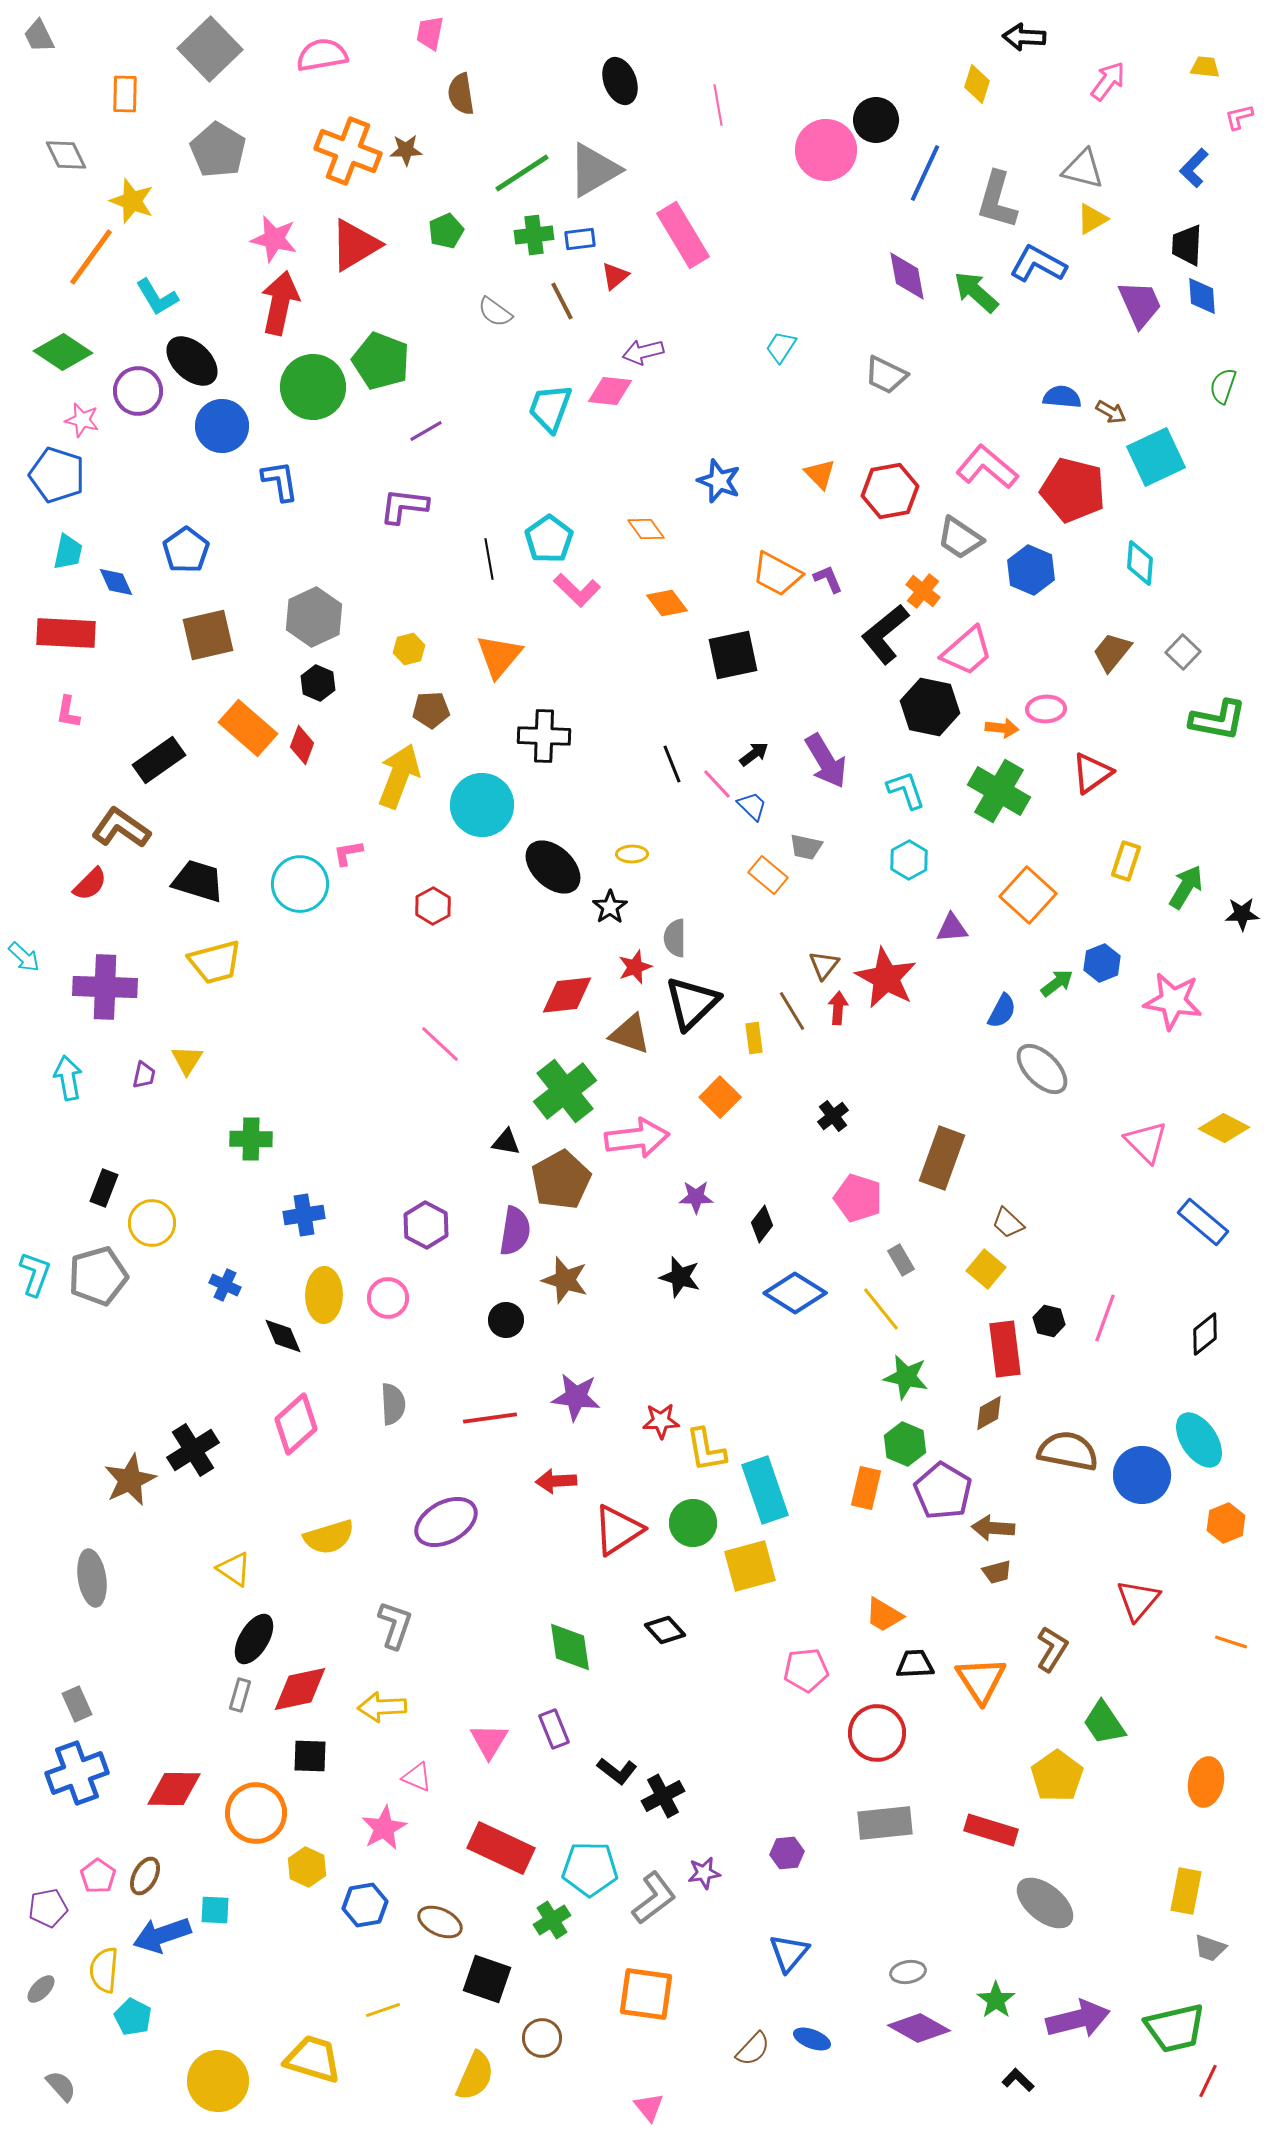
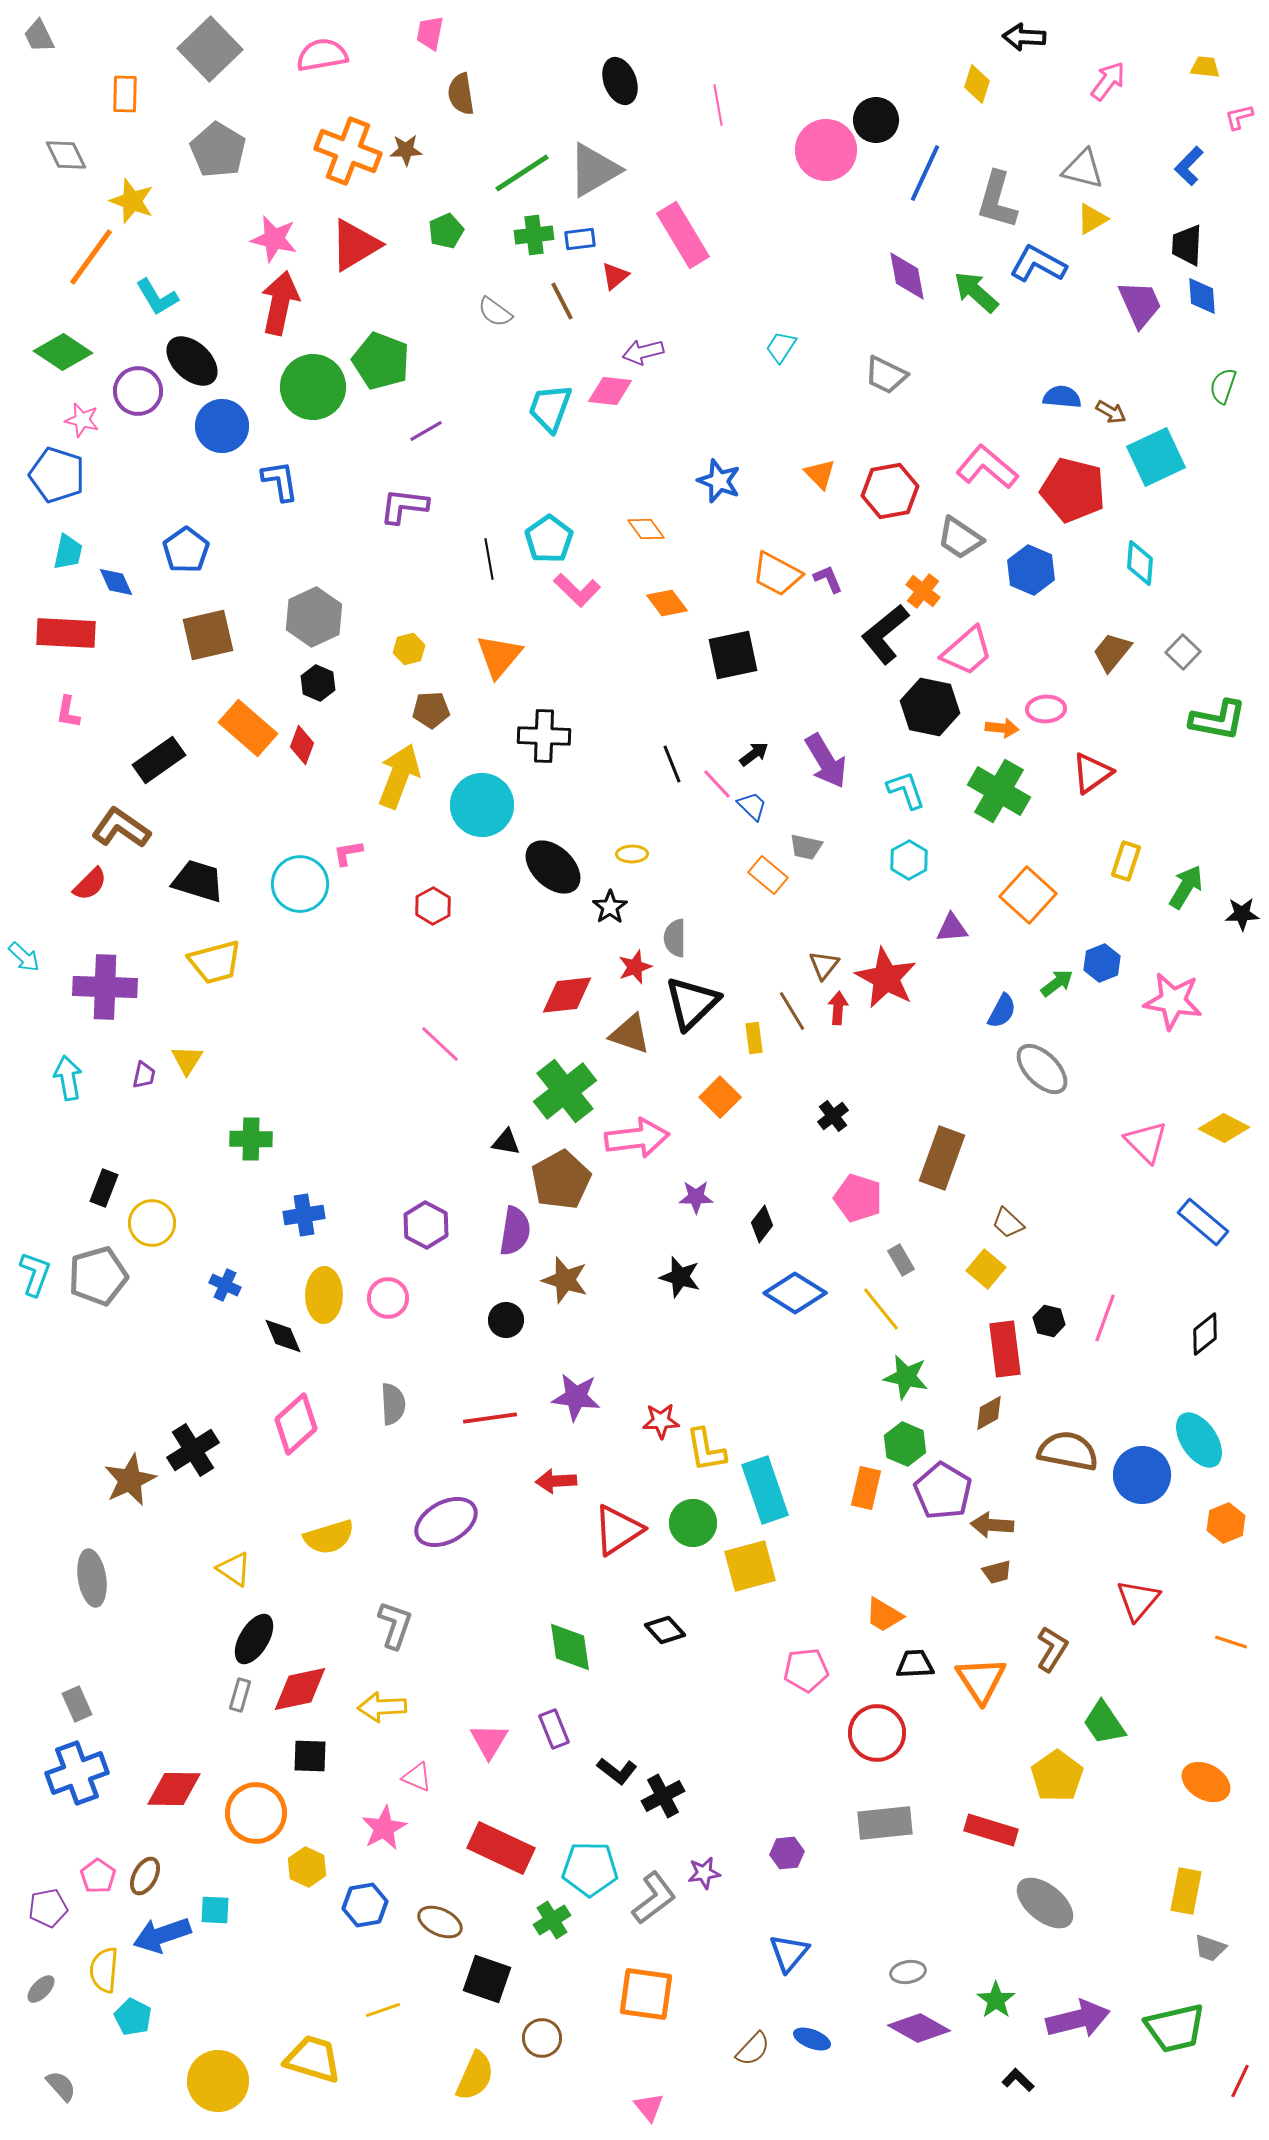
blue L-shape at (1194, 168): moved 5 px left, 2 px up
brown arrow at (993, 1528): moved 1 px left, 3 px up
orange ellipse at (1206, 1782): rotated 72 degrees counterclockwise
red line at (1208, 2081): moved 32 px right
